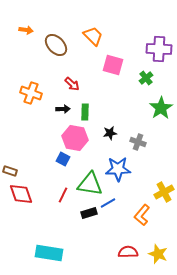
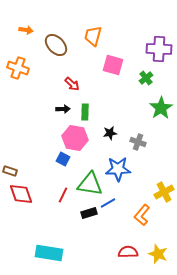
orange trapezoid: rotated 120 degrees counterclockwise
orange cross: moved 13 px left, 25 px up
